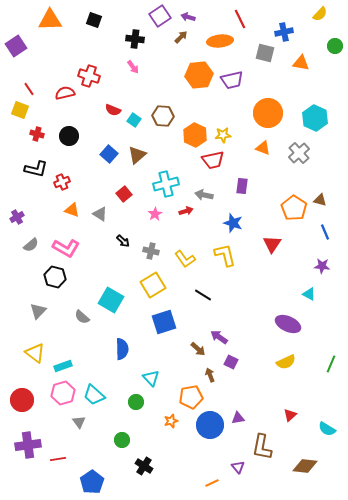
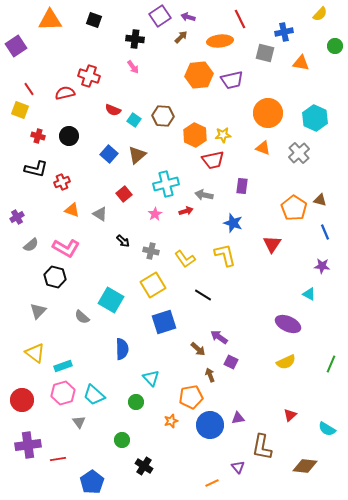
red cross at (37, 134): moved 1 px right, 2 px down
